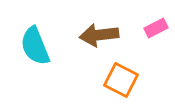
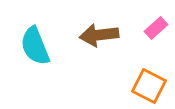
pink rectangle: rotated 15 degrees counterclockwise
orange square: moved 28 px right, 6 px down
